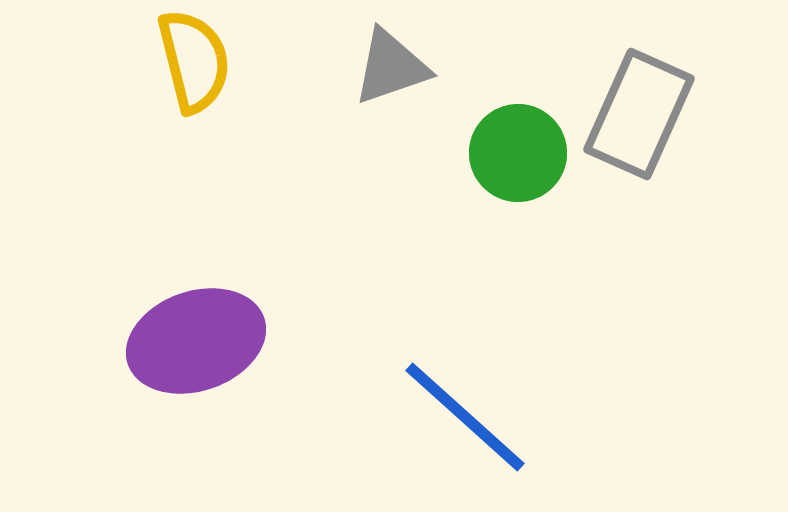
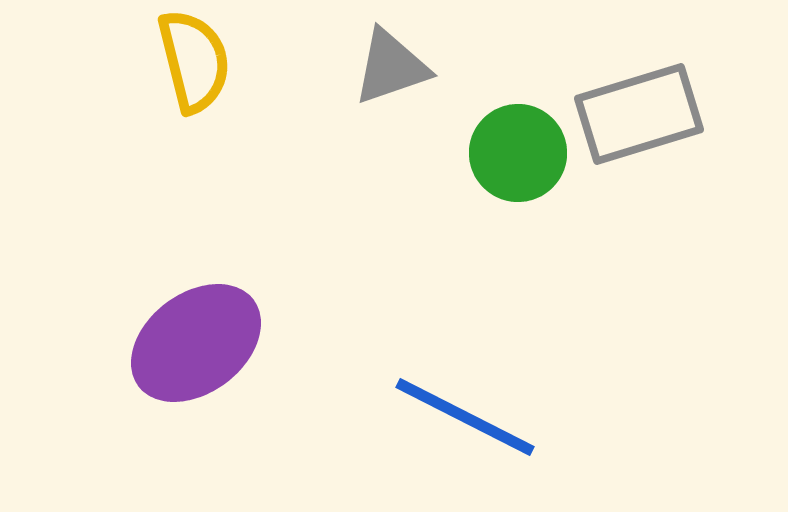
gray rectangle: rotated 49 degrees clockwise
purple ellipse: moved 2 px down; rotated 18 degrees counterclockwise
blue line: rotated 15 degrees counterclockwise
